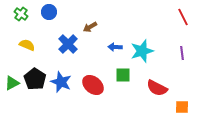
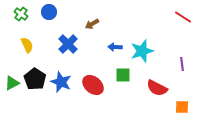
red line: rotated 30 degrees counterclockwise
brown arrow: moved 2 px right, 3 px up
yellow semicircle: rotated 42 degrees clockwise
purple line: moved 11 px down
